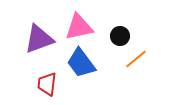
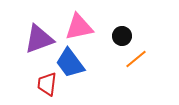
black circle: moved 2 px right
blue trapezoid: moved 11 px left
